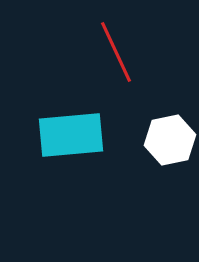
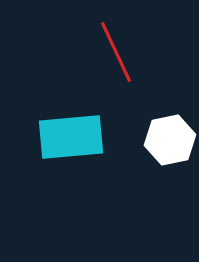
cyan rectangle: moved 2 px down
